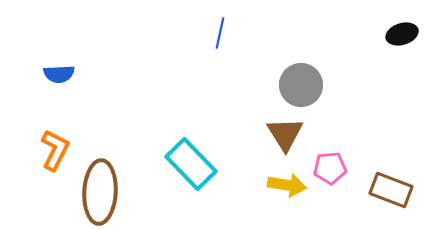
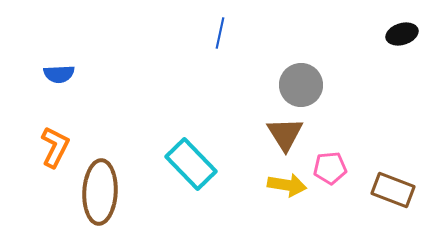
orange L-shape: moved 3 px up
brown rectangle: moved 2 px right
